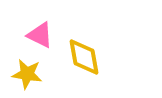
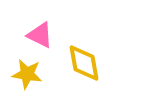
yellow diamond: moved 6 px down
